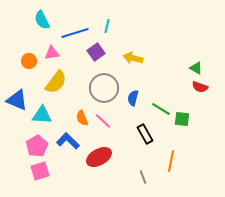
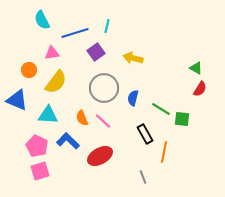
orange circle: moved 9 px down
red semicircle: moved 2 px down; rotated 77 degrees counterclockwise
cyan triangle: moved 6 px right
pink pentagon: rotated 15 degrees counterclockwise
red ellipse: moved 1 px right, 1 px up
orange line: moved 7 px left, 9 px up
